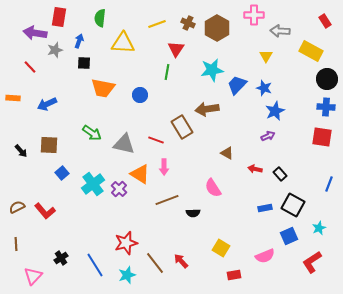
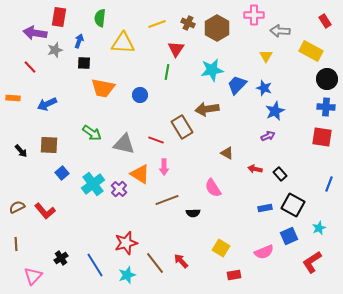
pink semicircle at (265, 256): moved 1 px left, 4 px up
